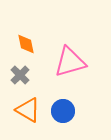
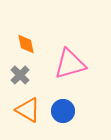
pink triangle: moved 2 px down
